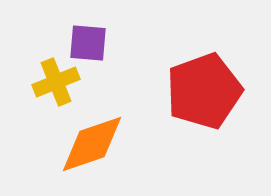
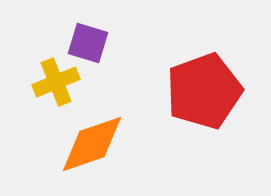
purple square: rotated 12 degrees clockwise
